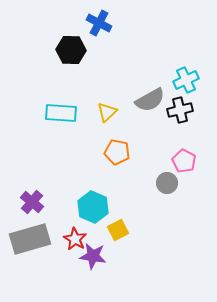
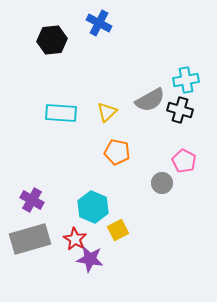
black hexagon: moved 19 px left, 10 px up; rotated 8 degrees counterclockwise
cyan cross: rotated 15 degrees clockwise
black cross: rotated 30 degrees clockwise
gray circle: moved 5 px left
purple cross: moved 2 px up; rotated 10 degrees counterclockwise
purple star: moved 3 px left, 3 px down
